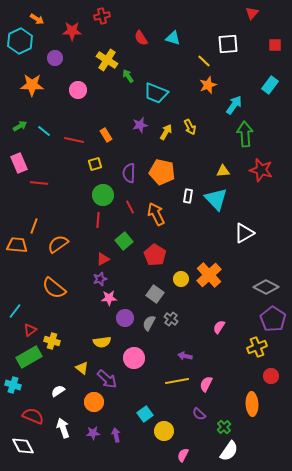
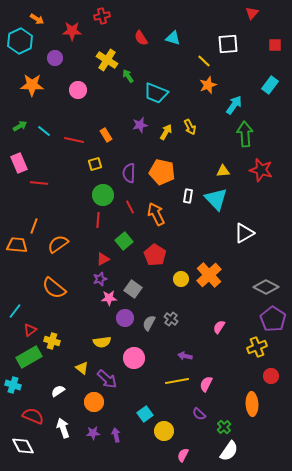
gray square at (155, 294): moved 22 px left, 5 px up
